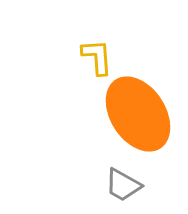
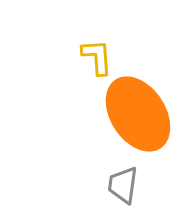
gray trapezoid: rotated 69 degrees clockwise
